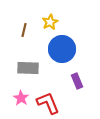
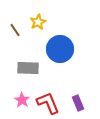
yellow star: moved 12 px left
brown line: moved 9 px left; rotated 48 degrees counterclockwise
blue circle: moved 2 px left
purple rectangle: moved 1 px right, 22 px down
pink star: moved 1 px right, 2 px down
